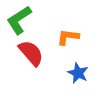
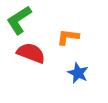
red semicircle: rotated 28 degrees counterclockwise
